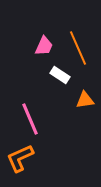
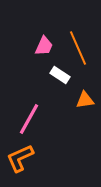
pink line: moved 1 px left; rotated 52 degrees clockwise
